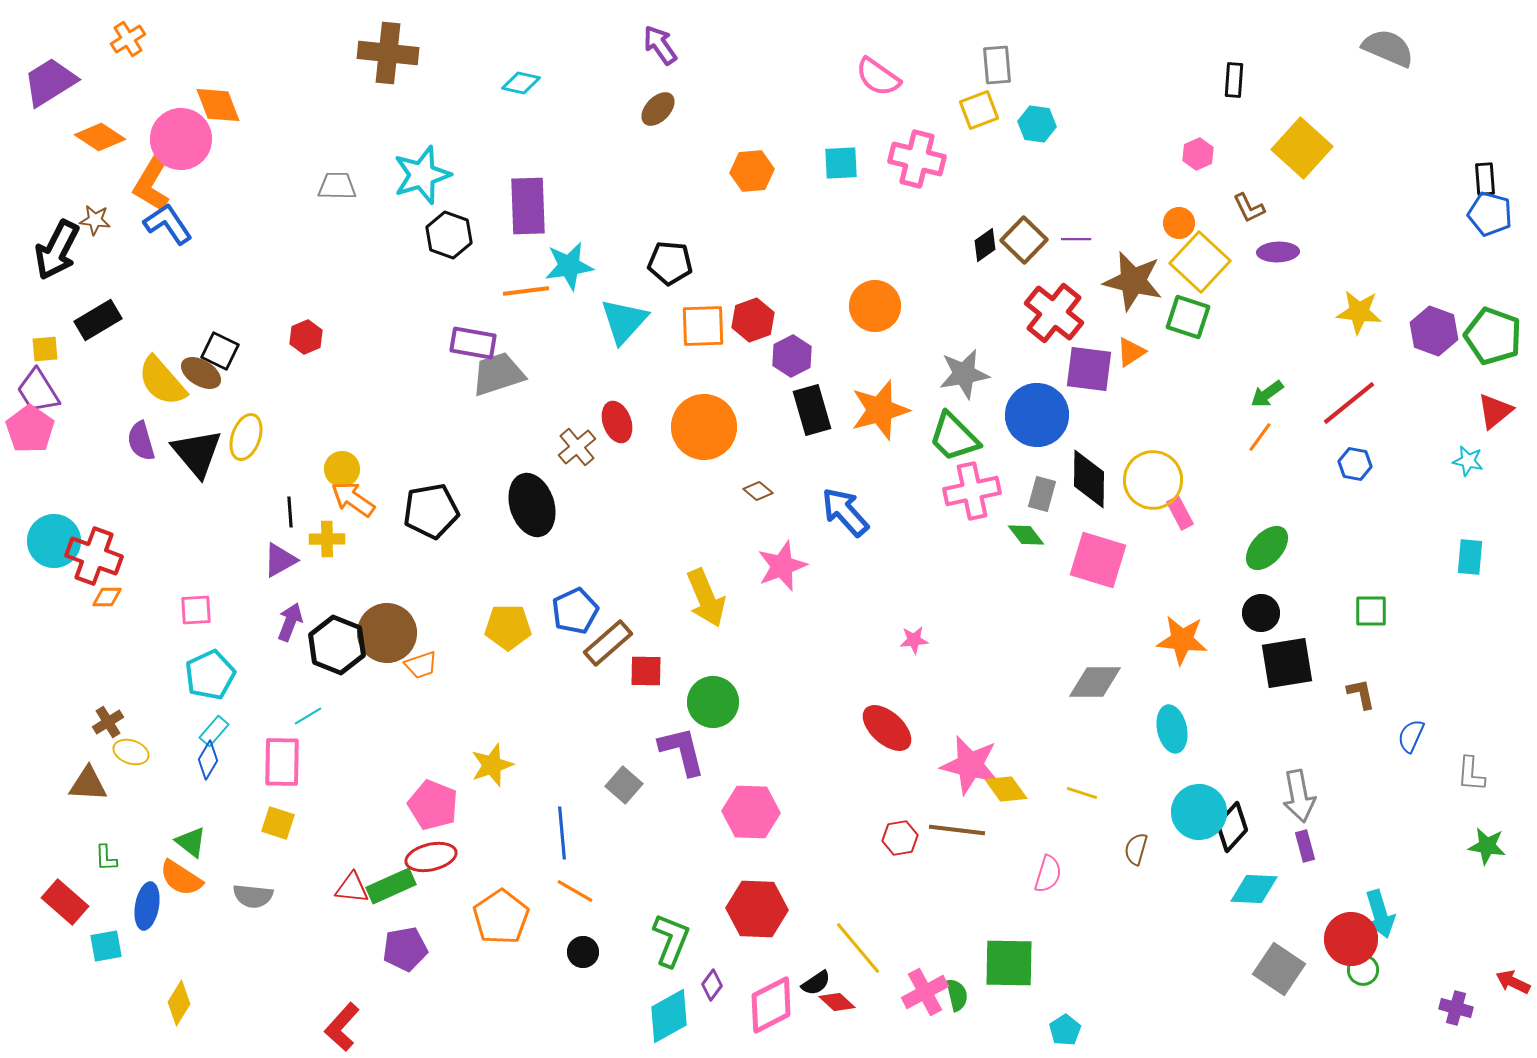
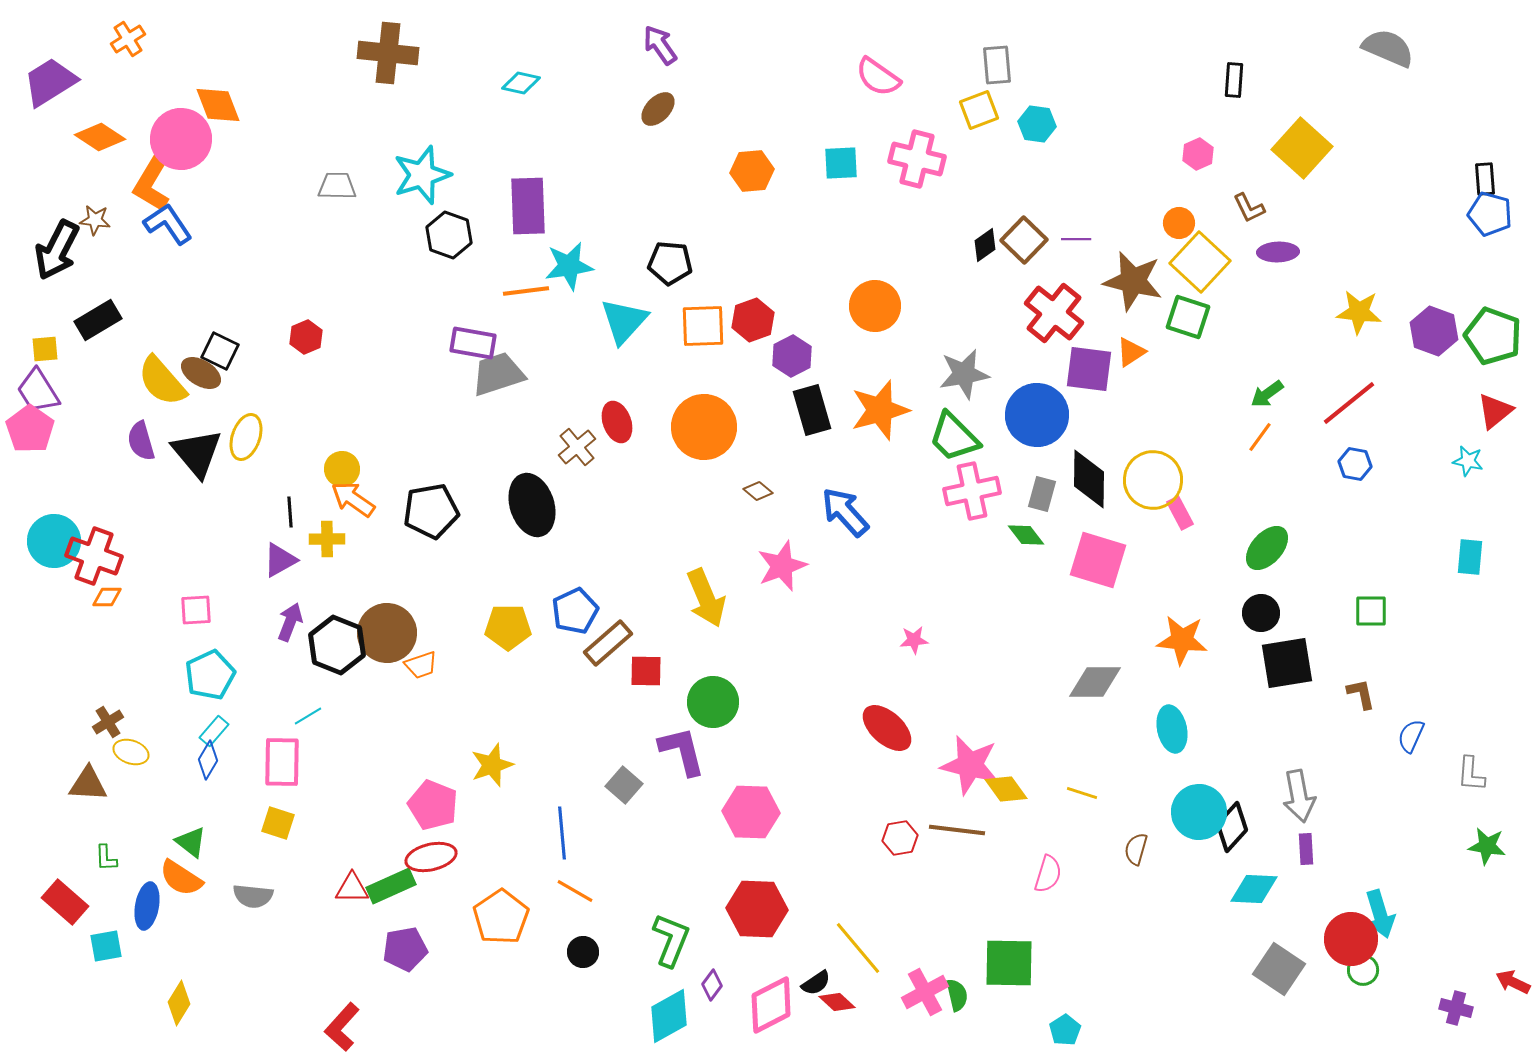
purple rectangle at (1305, 846): moved 1 px right, 3 px down; rotated 12 degrees clockwise
red triangle at (352, 888): rotated 6 degrees counterclockwise
